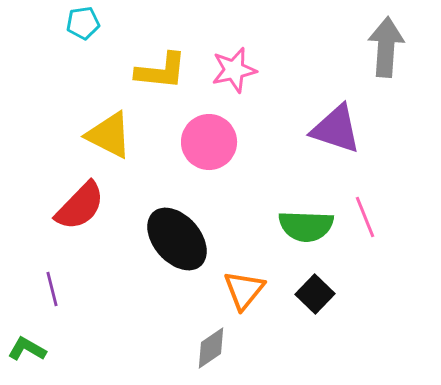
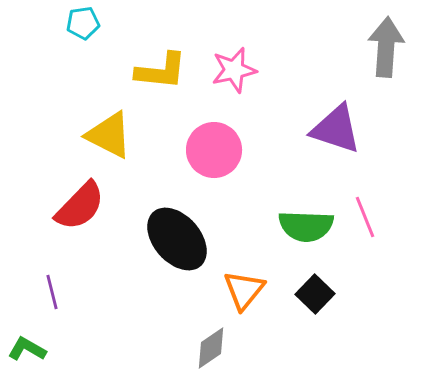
pink circle: moved 5 px right, 8 px down
purple line: moved 3 px down
